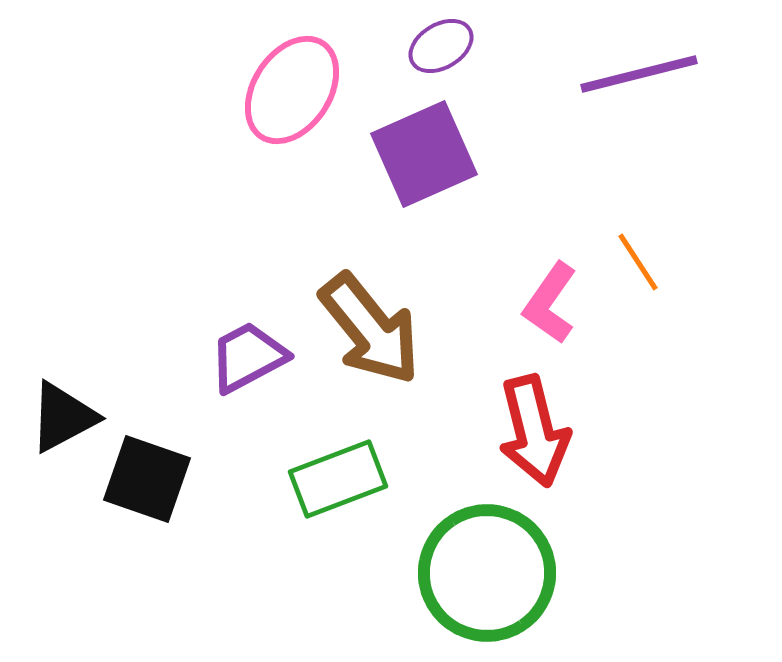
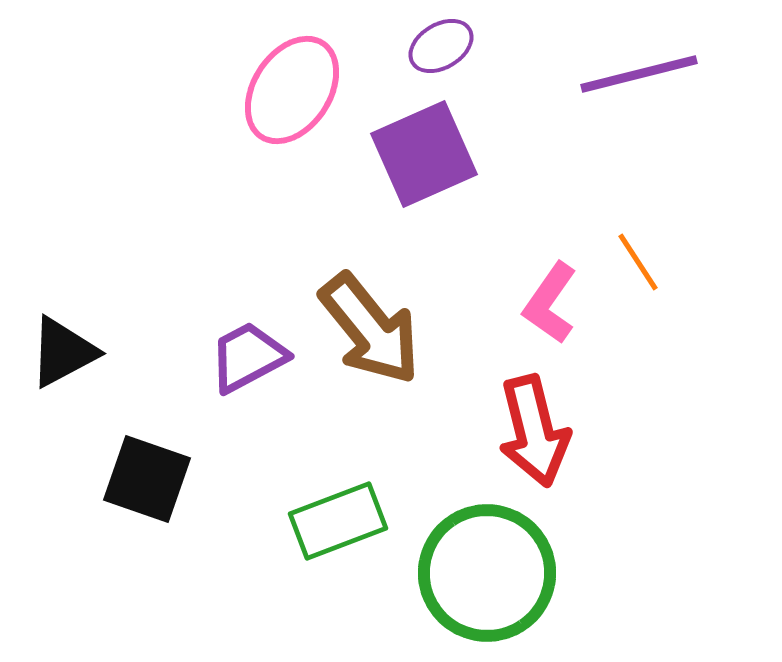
black triangle: moved 65 px up
green rectangle: moved 42 px down
